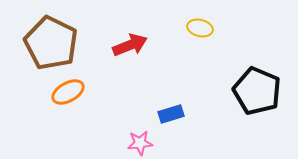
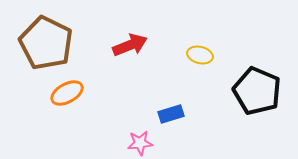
yellow ellipse: moved 27 px down
brown pentagon: moved 5 px left
orange ellipse: moved 1 px left, 1 px down
